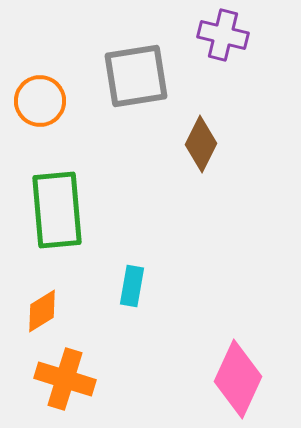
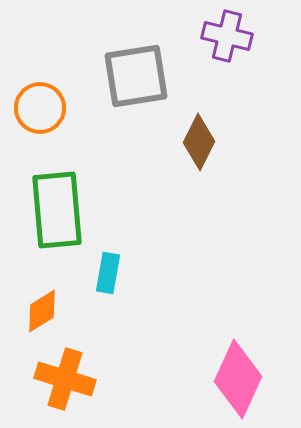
purple cross: moved 4 px right, 1 px down
orange circle: moved 7 px down
brown diamond: moved 2 px left, 2 px up
cyan rectangle: moved 24 px left, 13 px up
